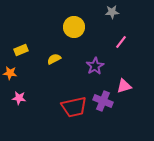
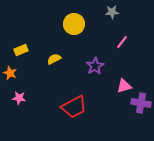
yellow circle: moved 3 px up
pink line: moved 1 px right
orange star: rotated 16 degrees clockwise
purple cross: moved 38 px right, 2 px down; rotated 12 degrees counterclockwise
red trapezoid: rotated 16 degrees counterclockwise
